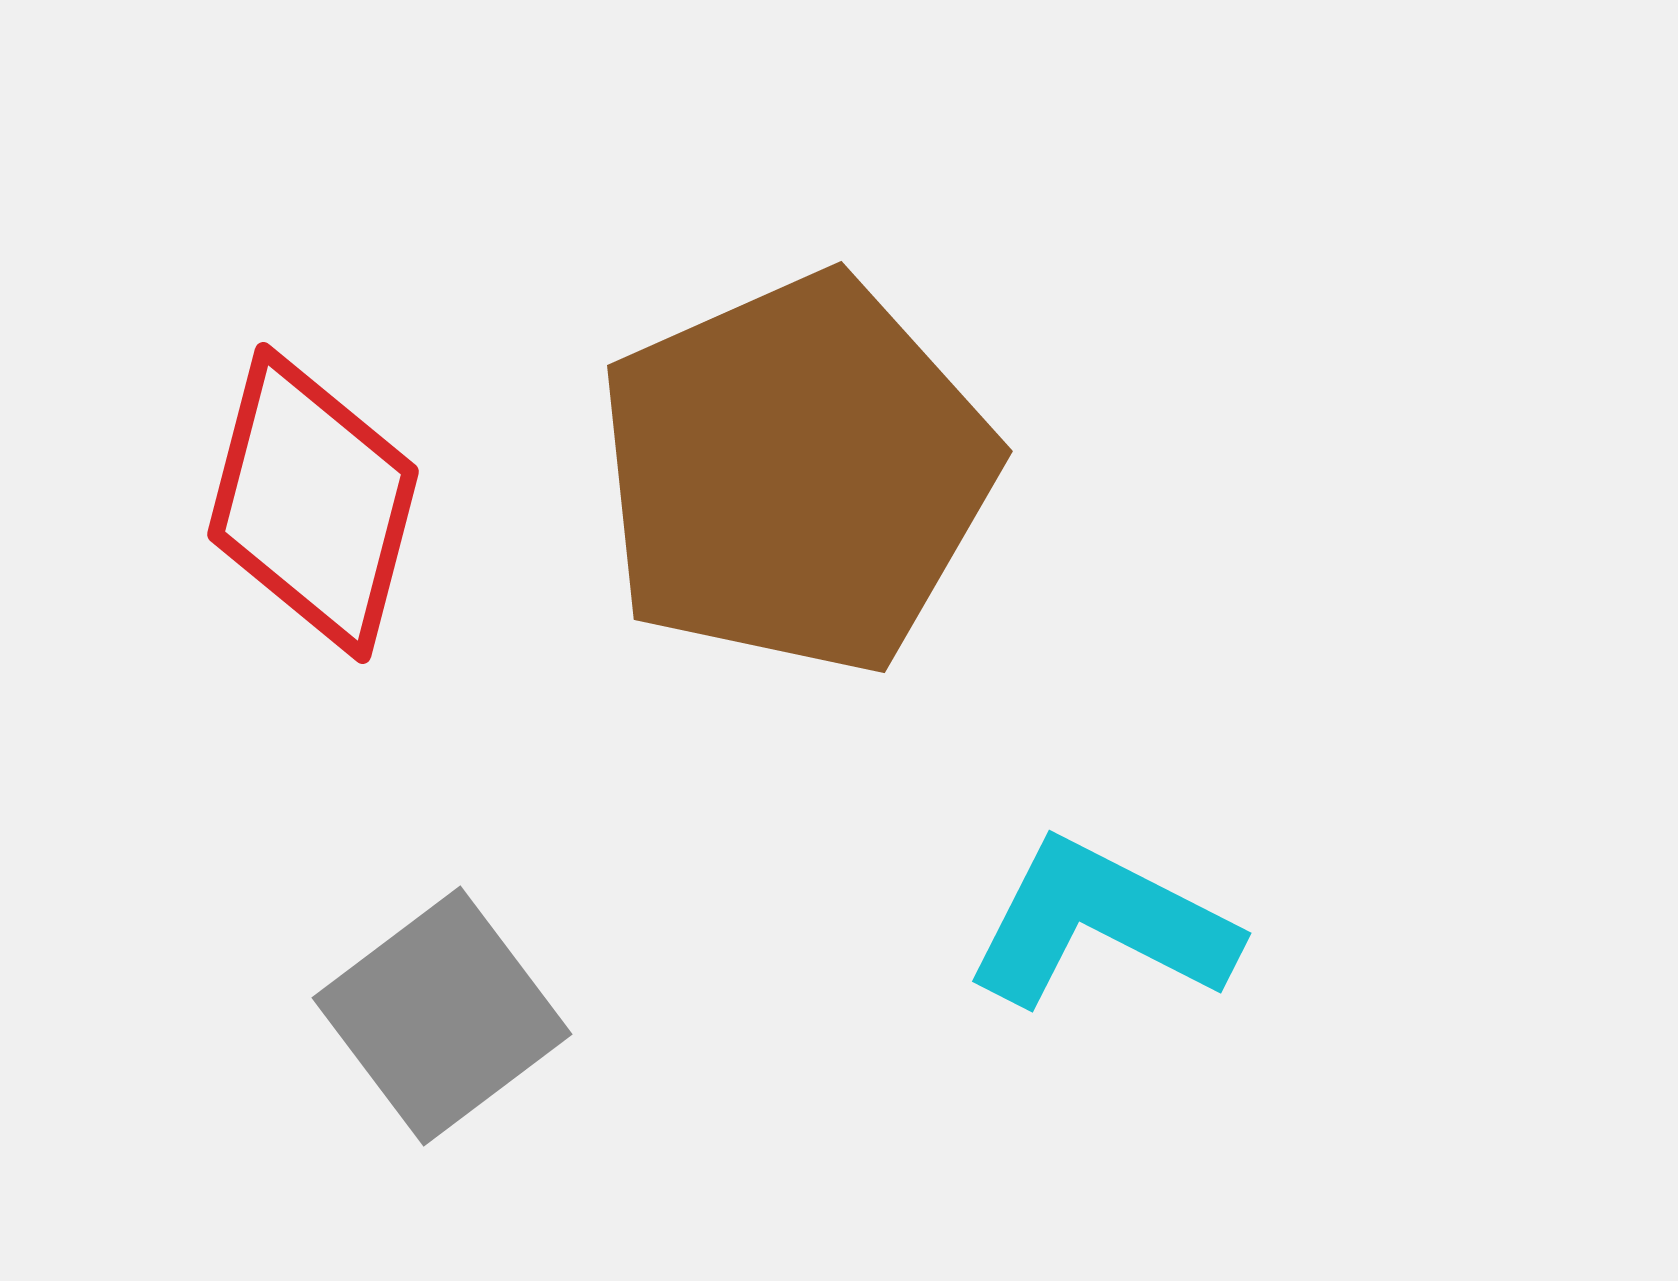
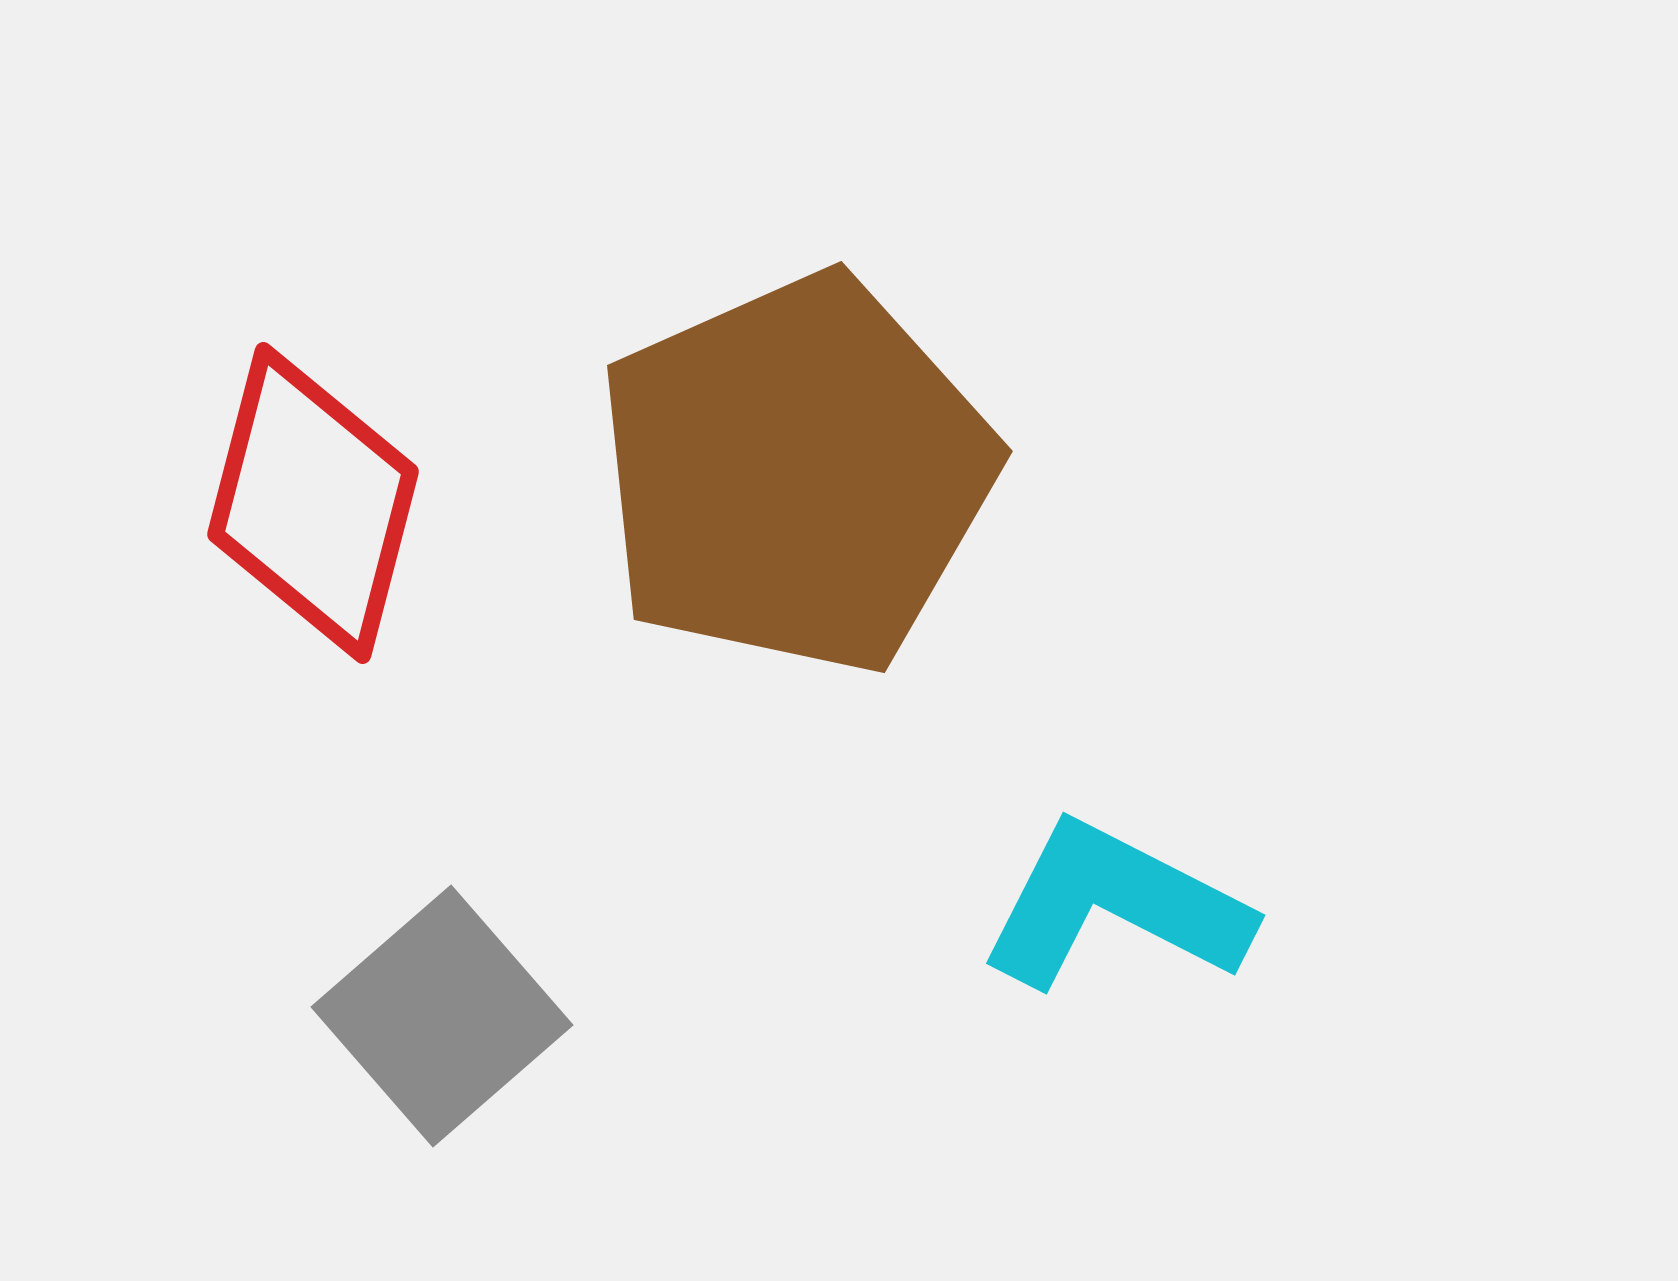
cyan L-shape: moved 14 px right, 18 px up
gray square: rotated 4 degrees counterclockwise
